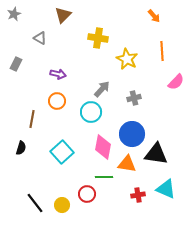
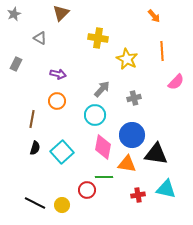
brown triangle: moved 2 px left, 2 px up
cyan circle: moved 4 px right, 3 px down
blue circle: moved 1 px down
black semicircle: moved 14 px right
cyan triangle: rotated 10 degrees counterclockwise
red circle: moved 4 px up
black line: rotated 25 degrees counterclockwise
